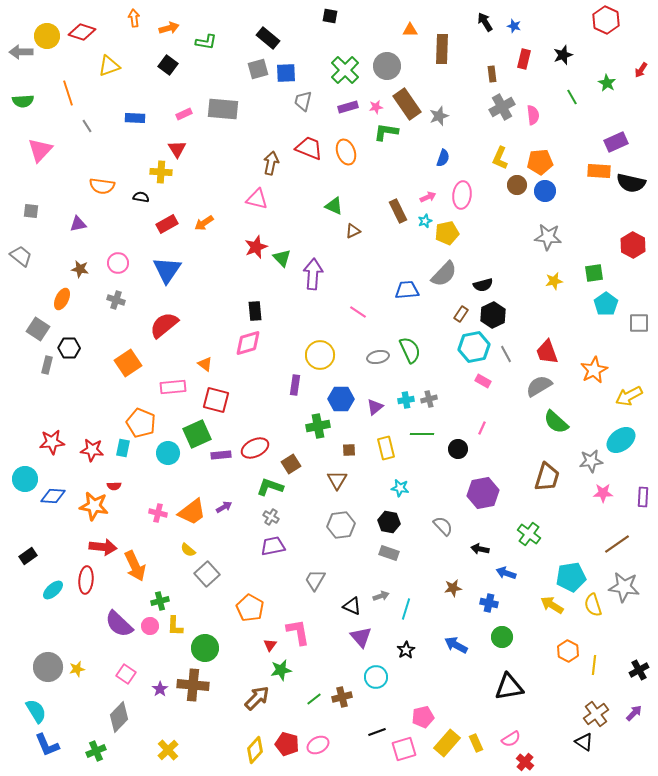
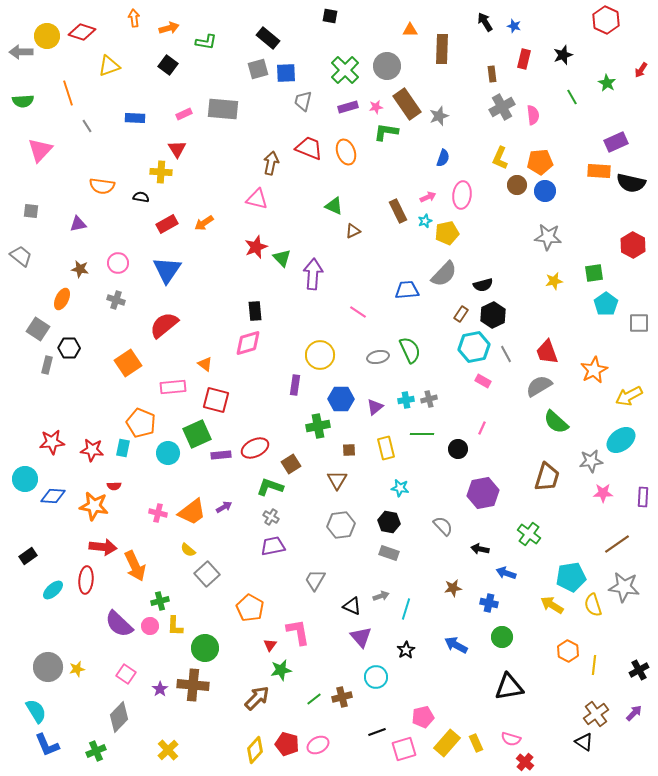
pink semicircle at (511, 739): rotated 48 degrees clockwise
